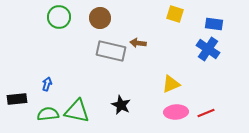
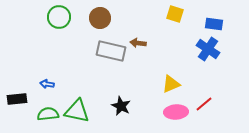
blue arrow: rotated 96 degrees counterclockwise
black star: moved 1 px down
red line: moved 2 px left, 9 px up; rotated 18 degrees counterclockwise
